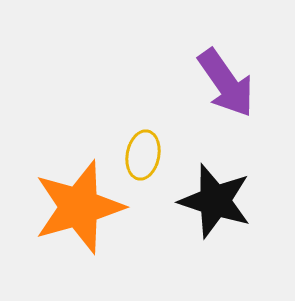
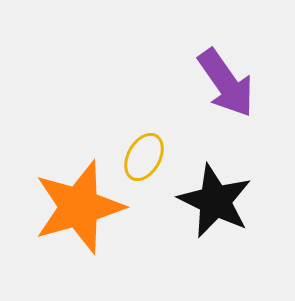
yellow ellipse: moved 1 px right, 2 px down; rotated 18 degrees clockwise
black star: rotated 8 degrees clockwise
